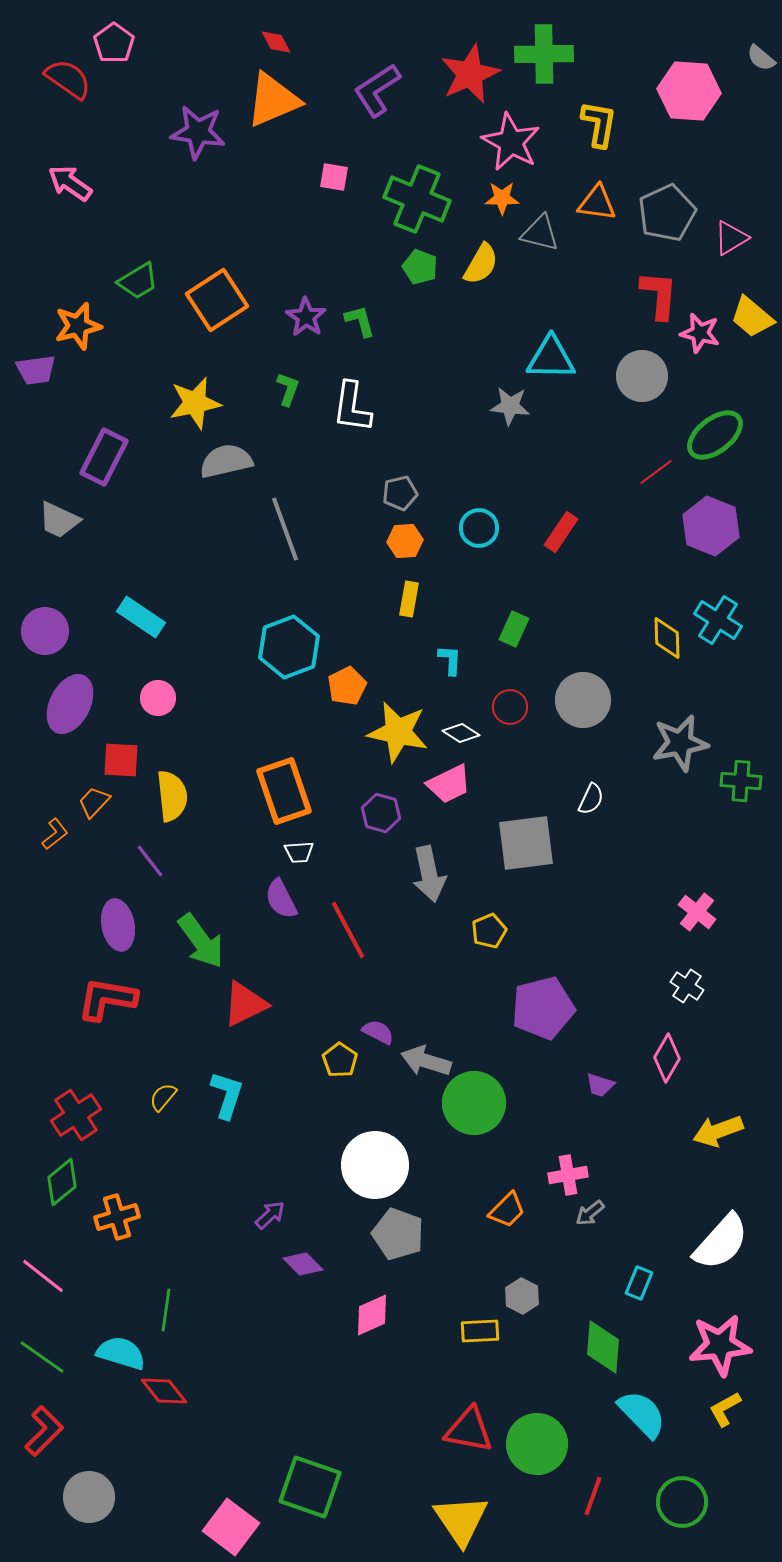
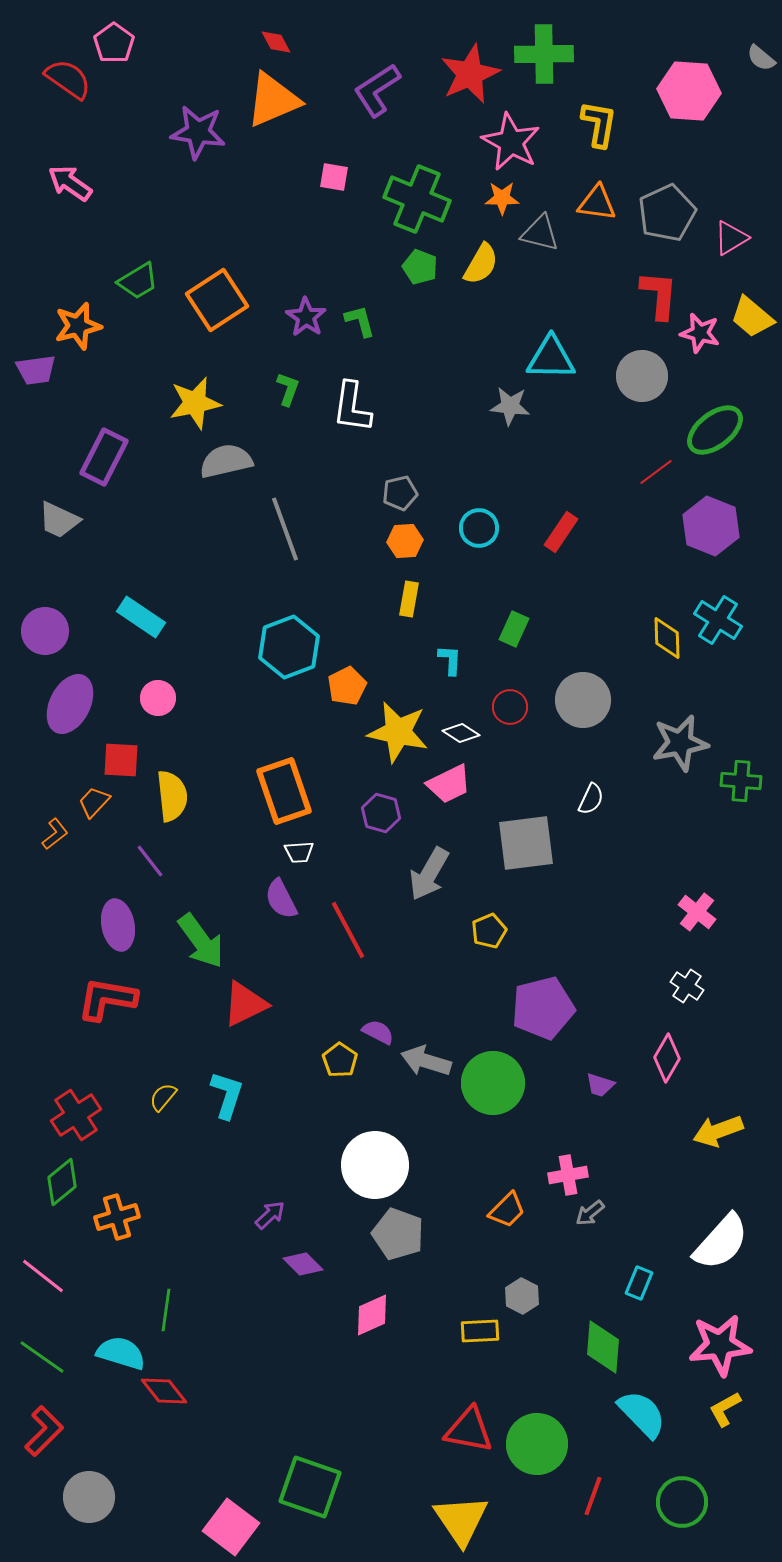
green ellipse at (715, 435): moved 5 px up
gray arrow at (429, 874): rotated 42 degrees clockwise
green circle at (474, 1103): moved 19 px right, 20 px up
